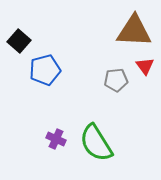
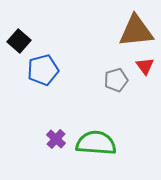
brown triangle: moved 2 px right; rotated 9 degrees counterclockwise
blue pentagon: moved 2 px left
gray pentagon: rotated 10 degrees counterclockwise
purple cross: rotated 18 degrees clockwise
green semicircle: rotated 126 degrees clockwise
